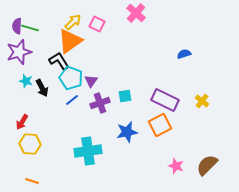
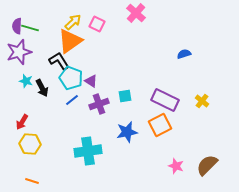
purple triangle: rotated 32 degrees counterclockwise
purple cross: moved 1 px left, 1 px down
